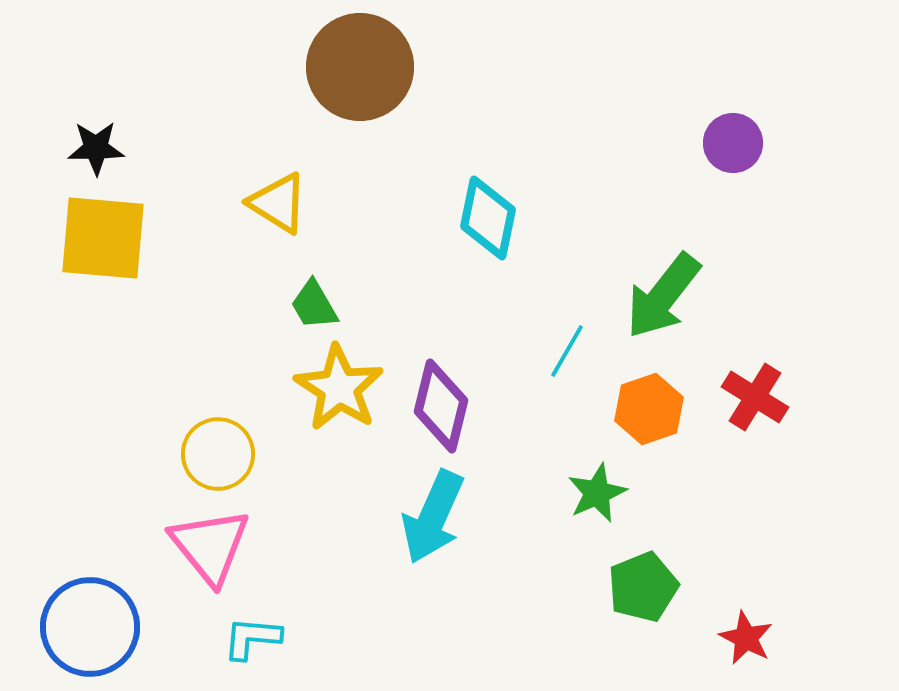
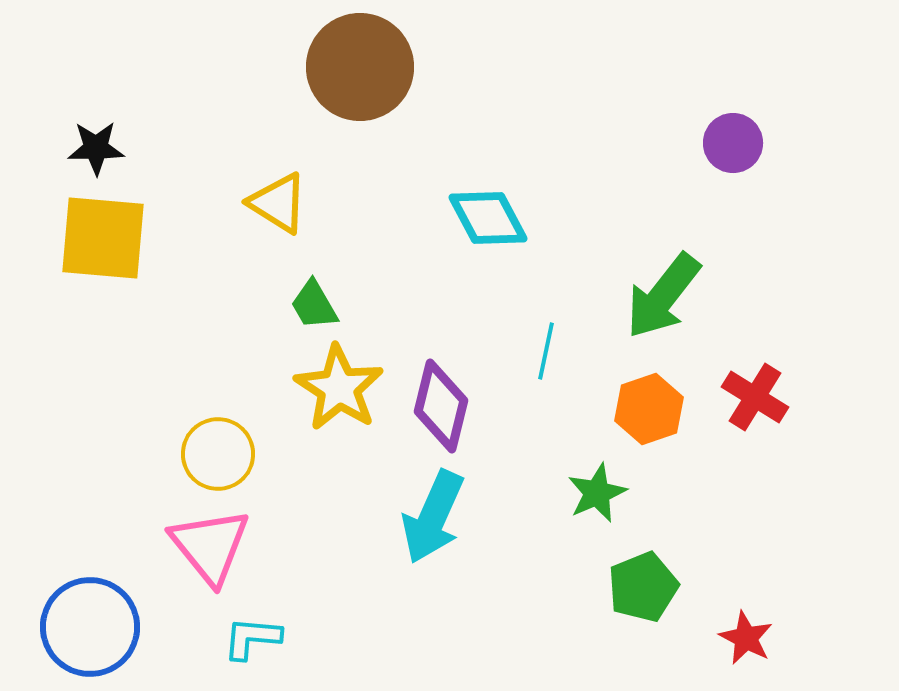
cyan diamond: rotated 40 degrees counterclockwise
cyan line: moved 21 px left; rotated 18 degrees counterclockwise
